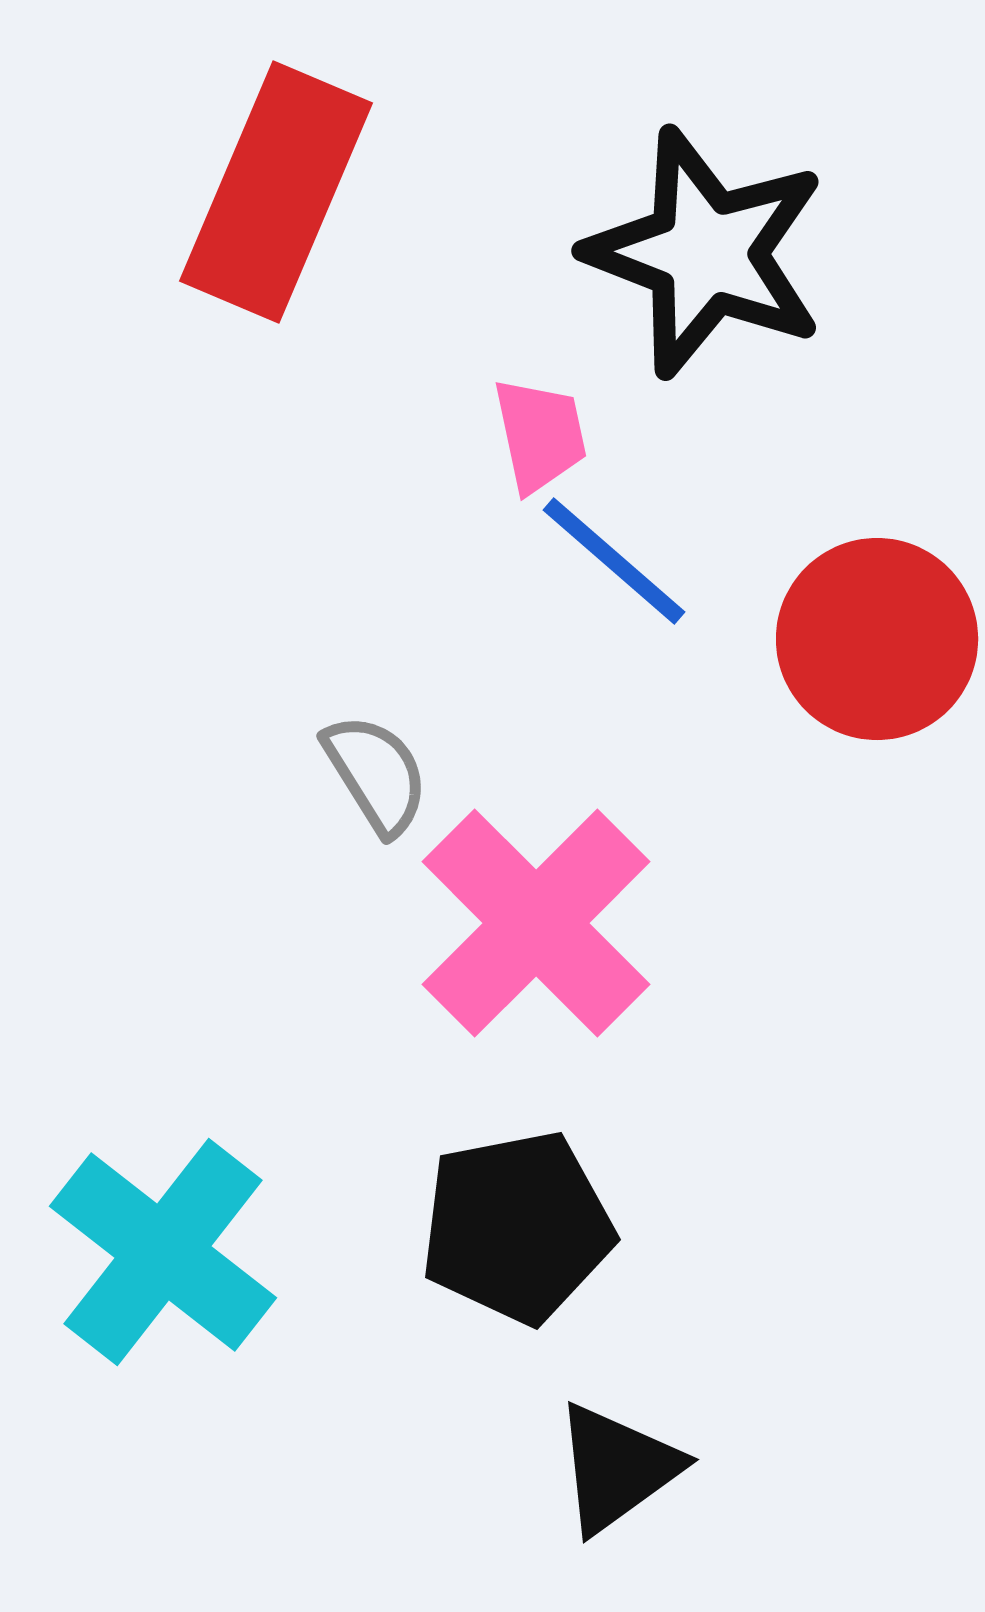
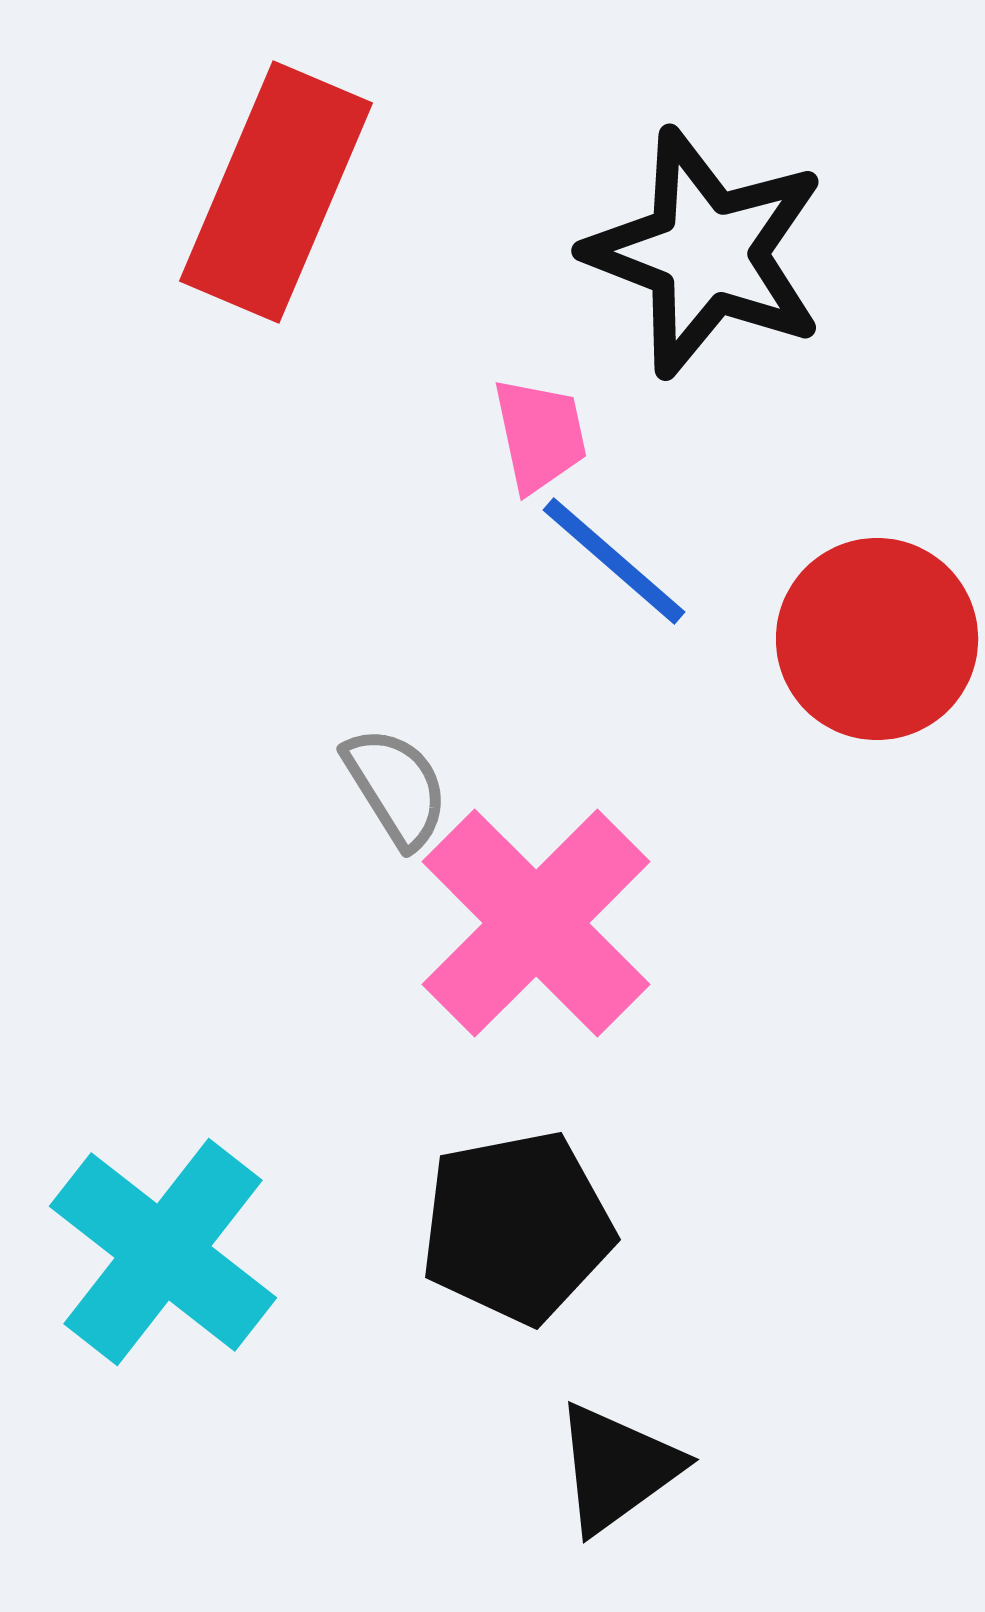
gray semicircle: moved 20 px right, 13 px down
